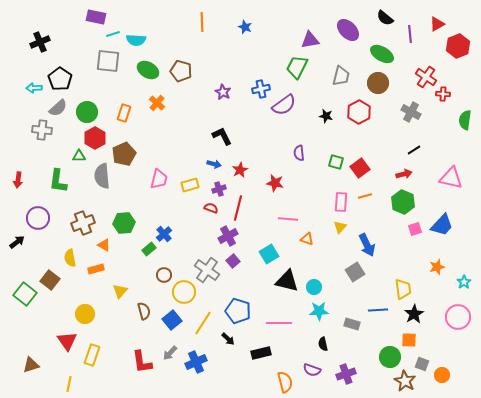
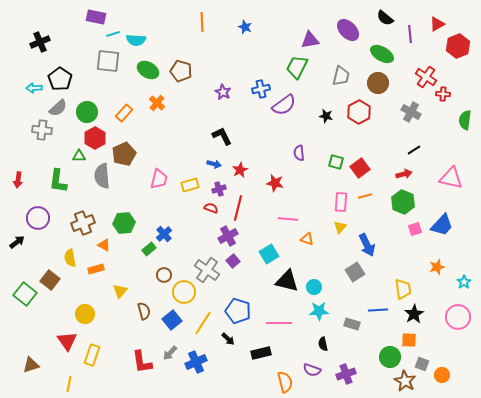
orange rectangle at (124, 113): rotated 24 degrees clockwise
